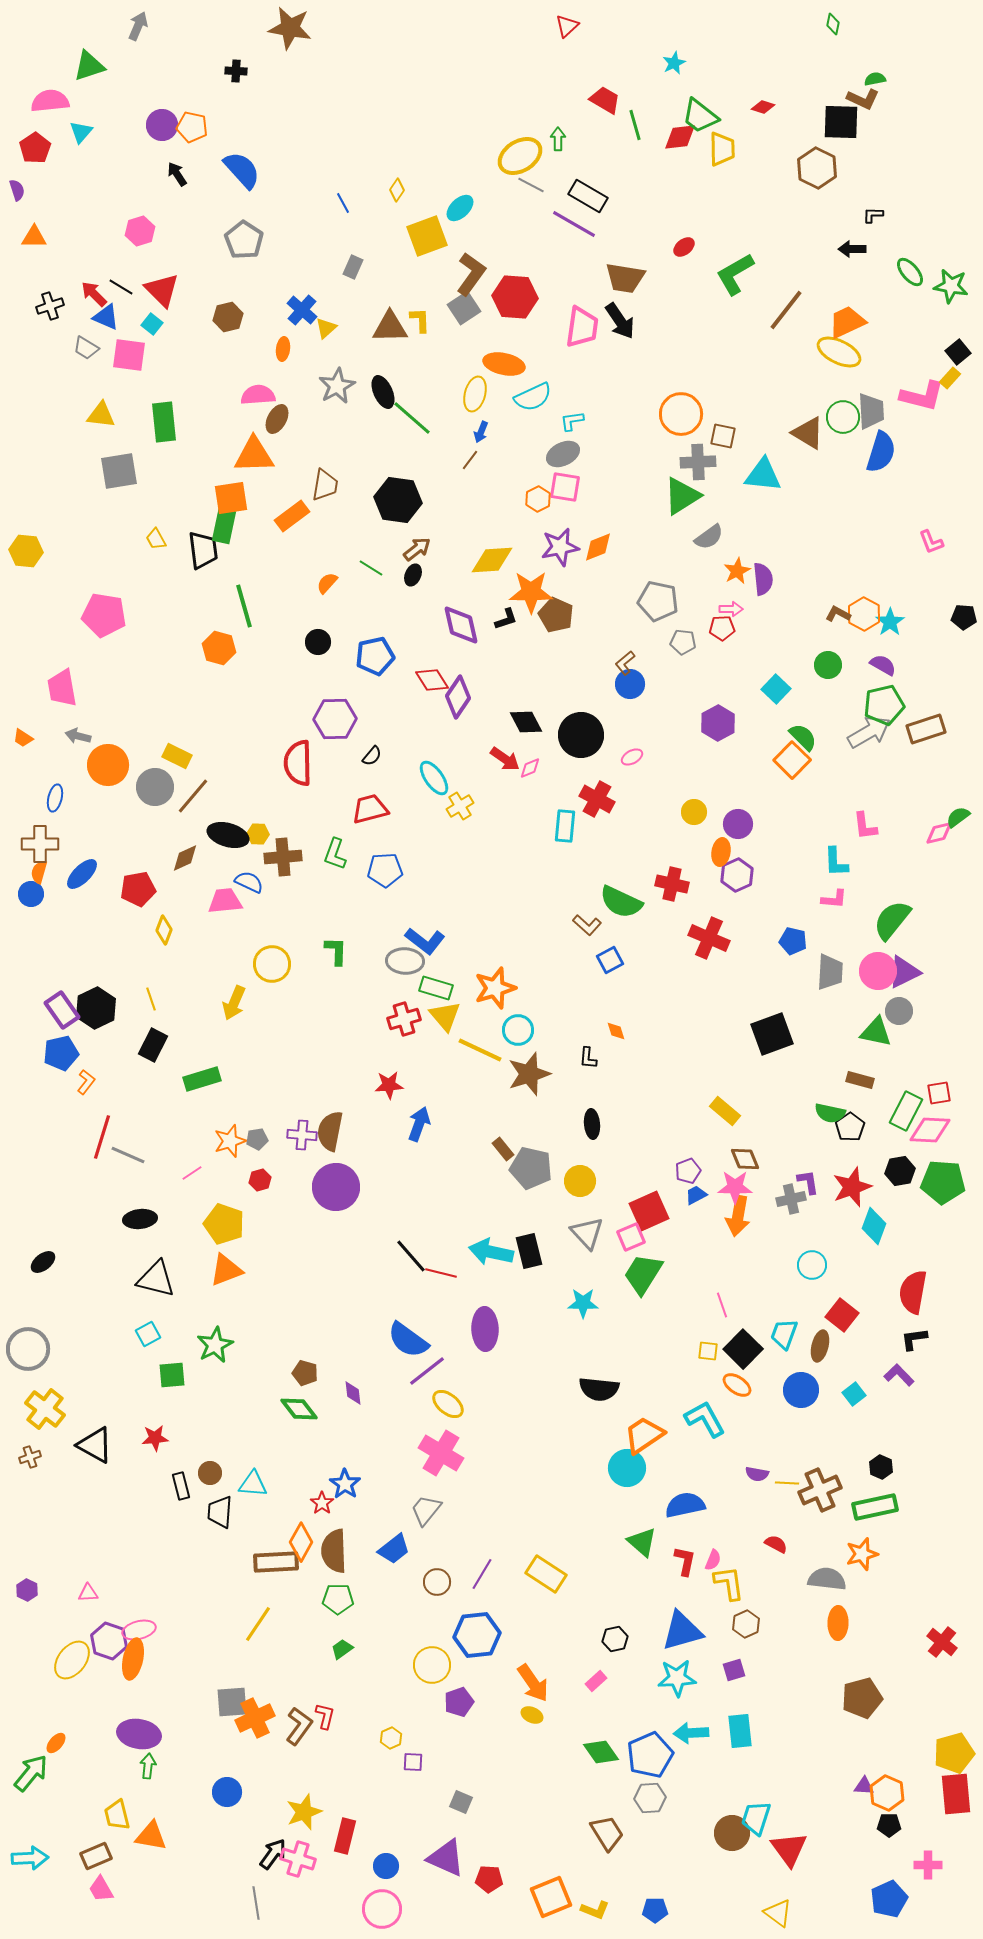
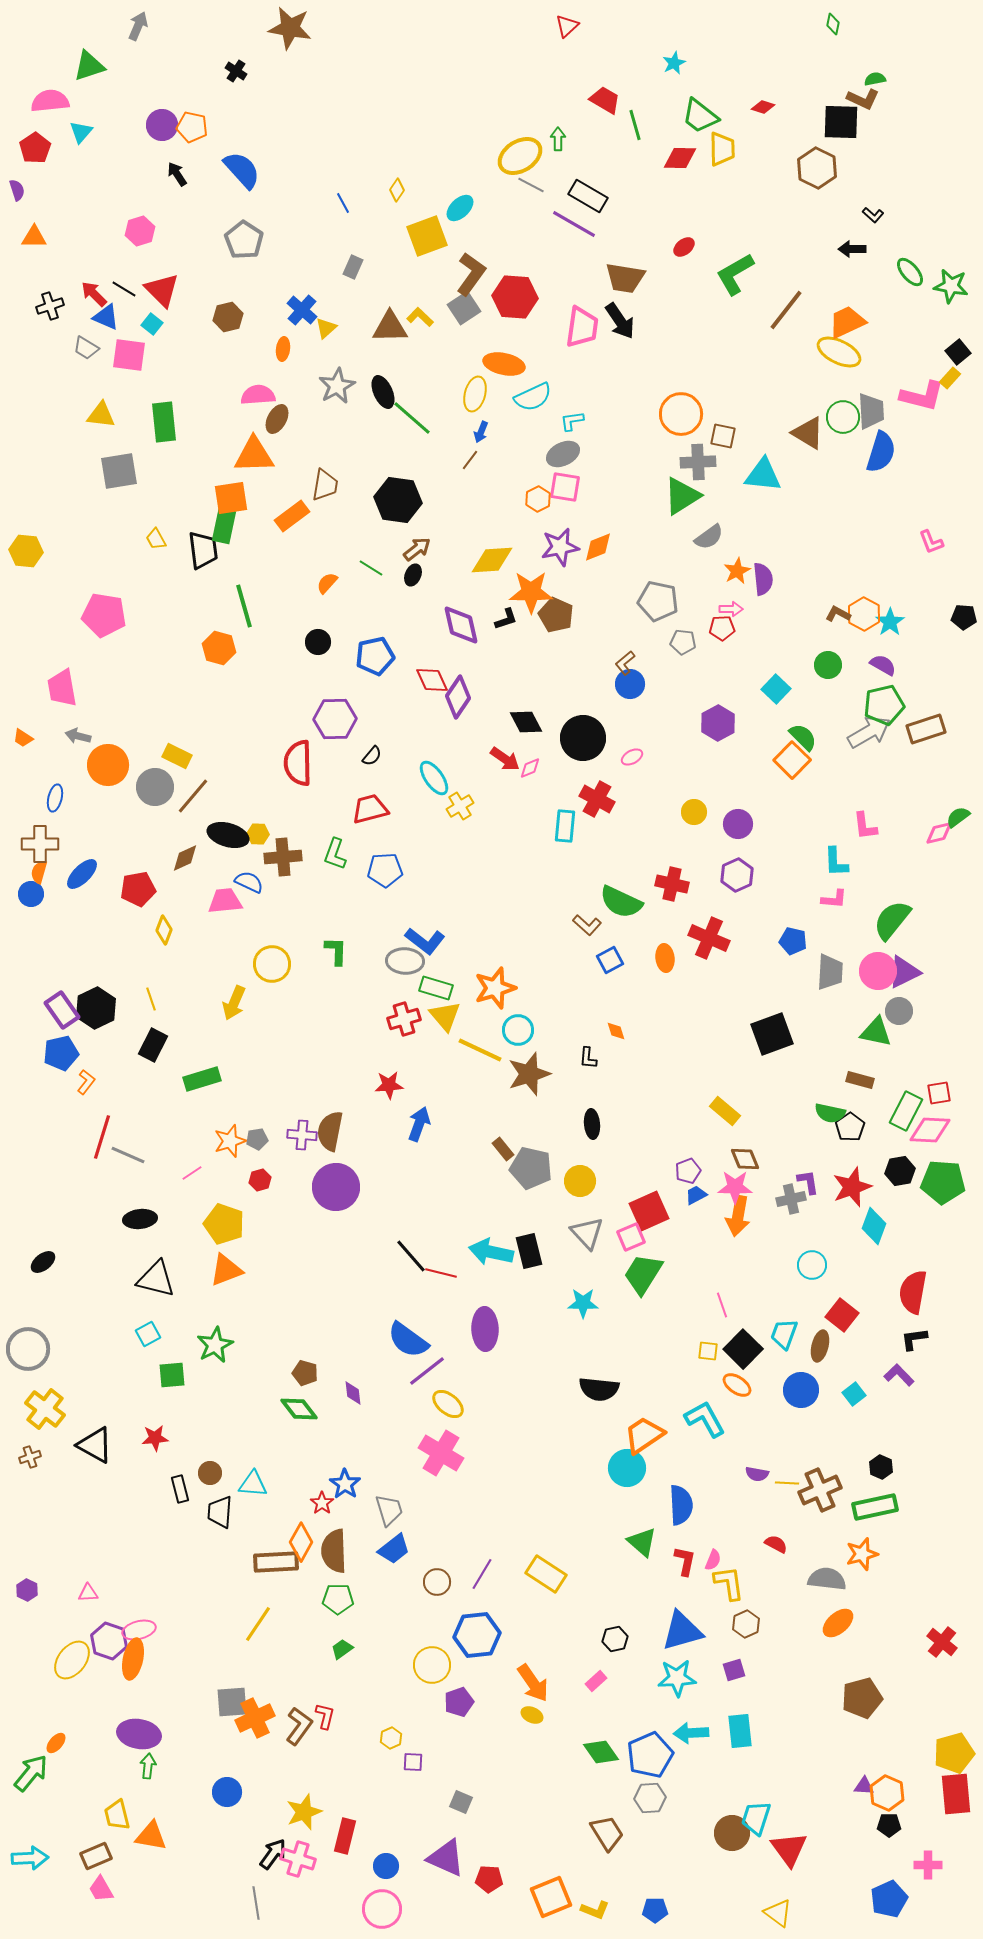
black cross at (236, 71): rotated 30 degrees clockwise
red diamond at (680, 137): moved 21 px down; rotated 8 degrees clockwise
black L-shape at (873, 215): rotated 140 degrees counterclockwise
black line at (121, 287): moved 3 px right, 2 px down
yellow L-shape at (420, 320): moved 3 px up; rotated 44 degrees counterclockwise
red diamond at (432, 680): rotated 8 degrees clockwise
black circle at (581, 735): moved 2 px right, 3 px down
orange ellipse at (721, 852): moved 56 px left, 106 px down; rotated 16 degrees counterclockwise
black rectangle at (181, 1486): moved 1 px left, 3 px down
blue semicircle at (685, 1505): moved 4 px left; rotated 99 degrees clockwise
gray trapezoid at (426, 1510): moved 37 px left; rotated 124 degrees clockwise
orange ellipse at (838, 1623): rotated 48 degrees clockwise
